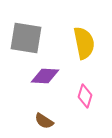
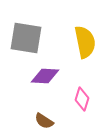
yellow semicircle: moved 1 px right, 1 px up
pink diamond: moved 3 px left, 3 px down
